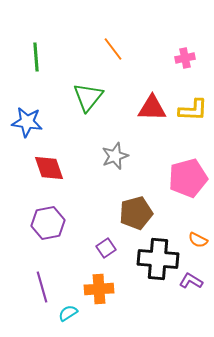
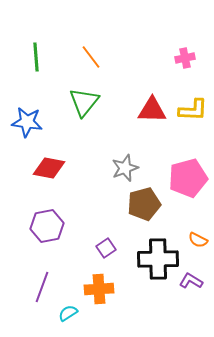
orange line: moved 22 px left, 8 px down
green triangle: moved 4 px left, 5 px down
red triangle: moved 2 px down
gray star: moved 10 px right, 12 px down
red diamond: rotated 60 degrees counterclockwise
brown pentagon: moved 8 px right, 9 px up
purple hexagon: moved 1 px left, 3 px down
black cross: rotated 6 degrees counterclockwise
purple line: rotated 36 degrees clockwise
